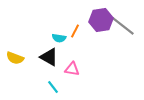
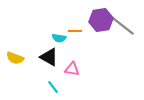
orange line: rotated 64 degrees clockwise
